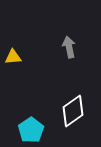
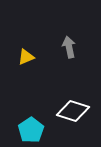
yellow triangle: moved 13 px right; rotated 18 degrees counterclockwise
white diamond: rotated 52 degrees clockwise
